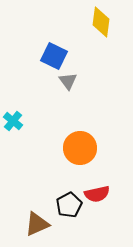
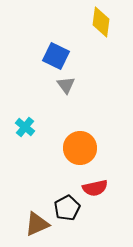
blue square: moved 2 px right
gray triangle: moved 2 px left, 4 px down
cyan cross: moved 12 px right, 6 px down
red semicircle: moved 2 px left, 6 px up
black pentagon: moved 2 px left, 3 px down
